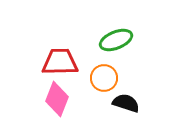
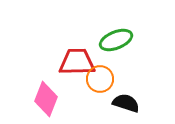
red trapezoid: moved 17 px right
orange circle: moved 4 px left, 1 px down
pink diamond: moved 11 px left
